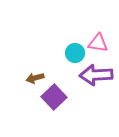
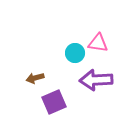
purple arrow: moved 5 px down
purple square: moved 5 px down; rotated 20 degrees clockwise
